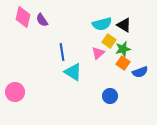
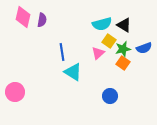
purple semicircle: rotated 136 degrees counterclockwise
blue semicircle: moved 4 px right, 24 px up
